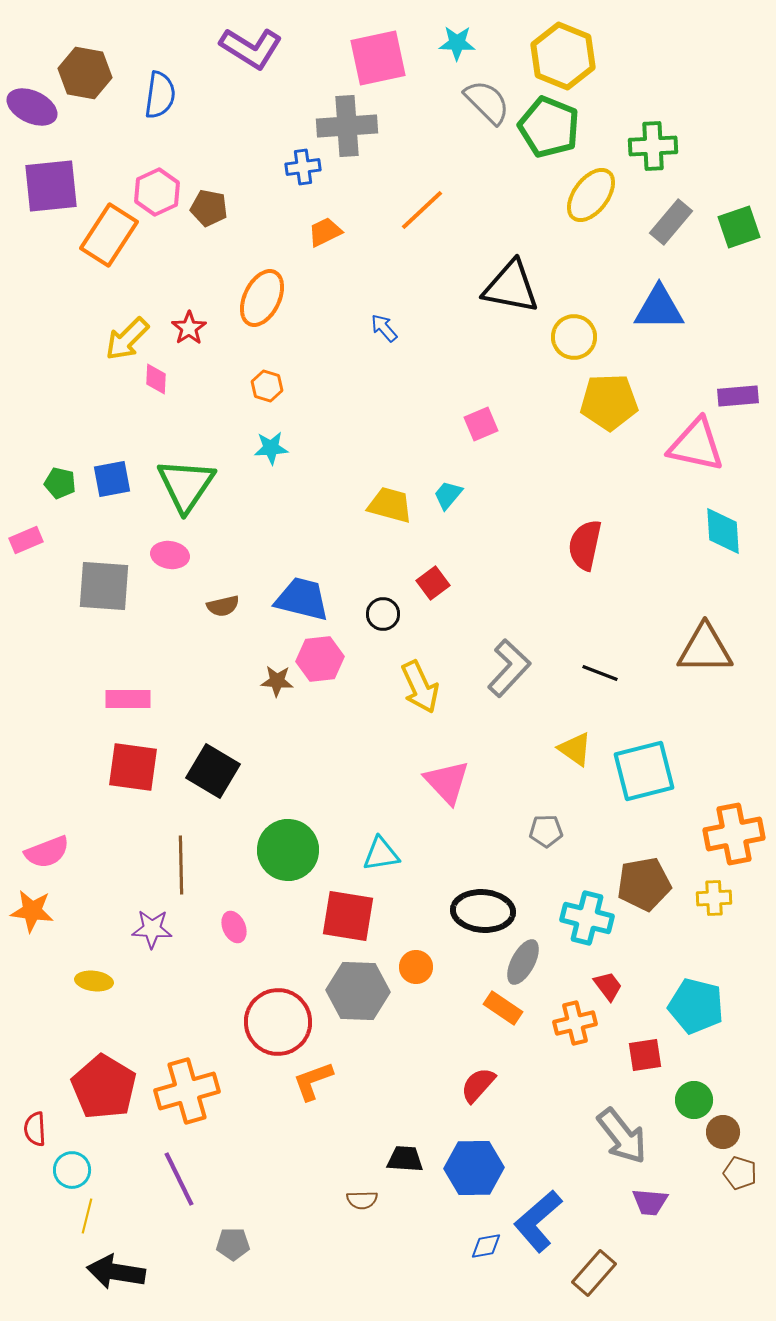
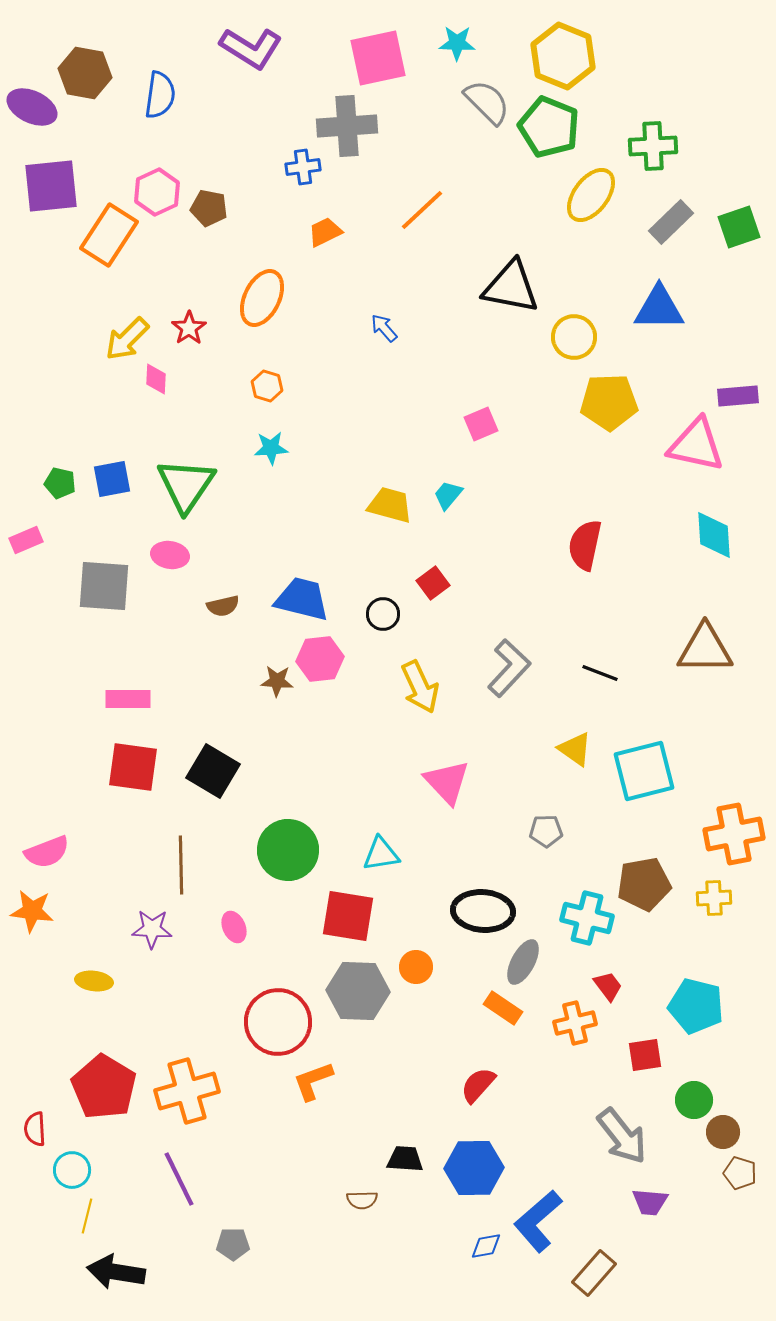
gray rectangle at (671, 222): rotated 6 degrees clockwise
cyan diamond at (723, 531): moved 9 px left, 4 px down
